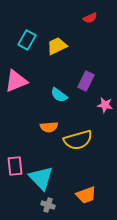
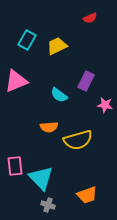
orange trapezoid: moved 1 px right
